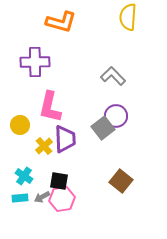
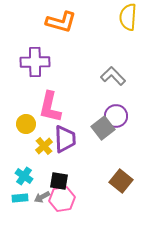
yellow circle: moved 6 px right, 1 px up
